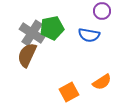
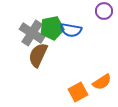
purple circle: moved 2 px right
blue semicircle: moved 18 px left, 5 px up
brown semicircle: moved 11 px right
orange square: moved 9 px right
